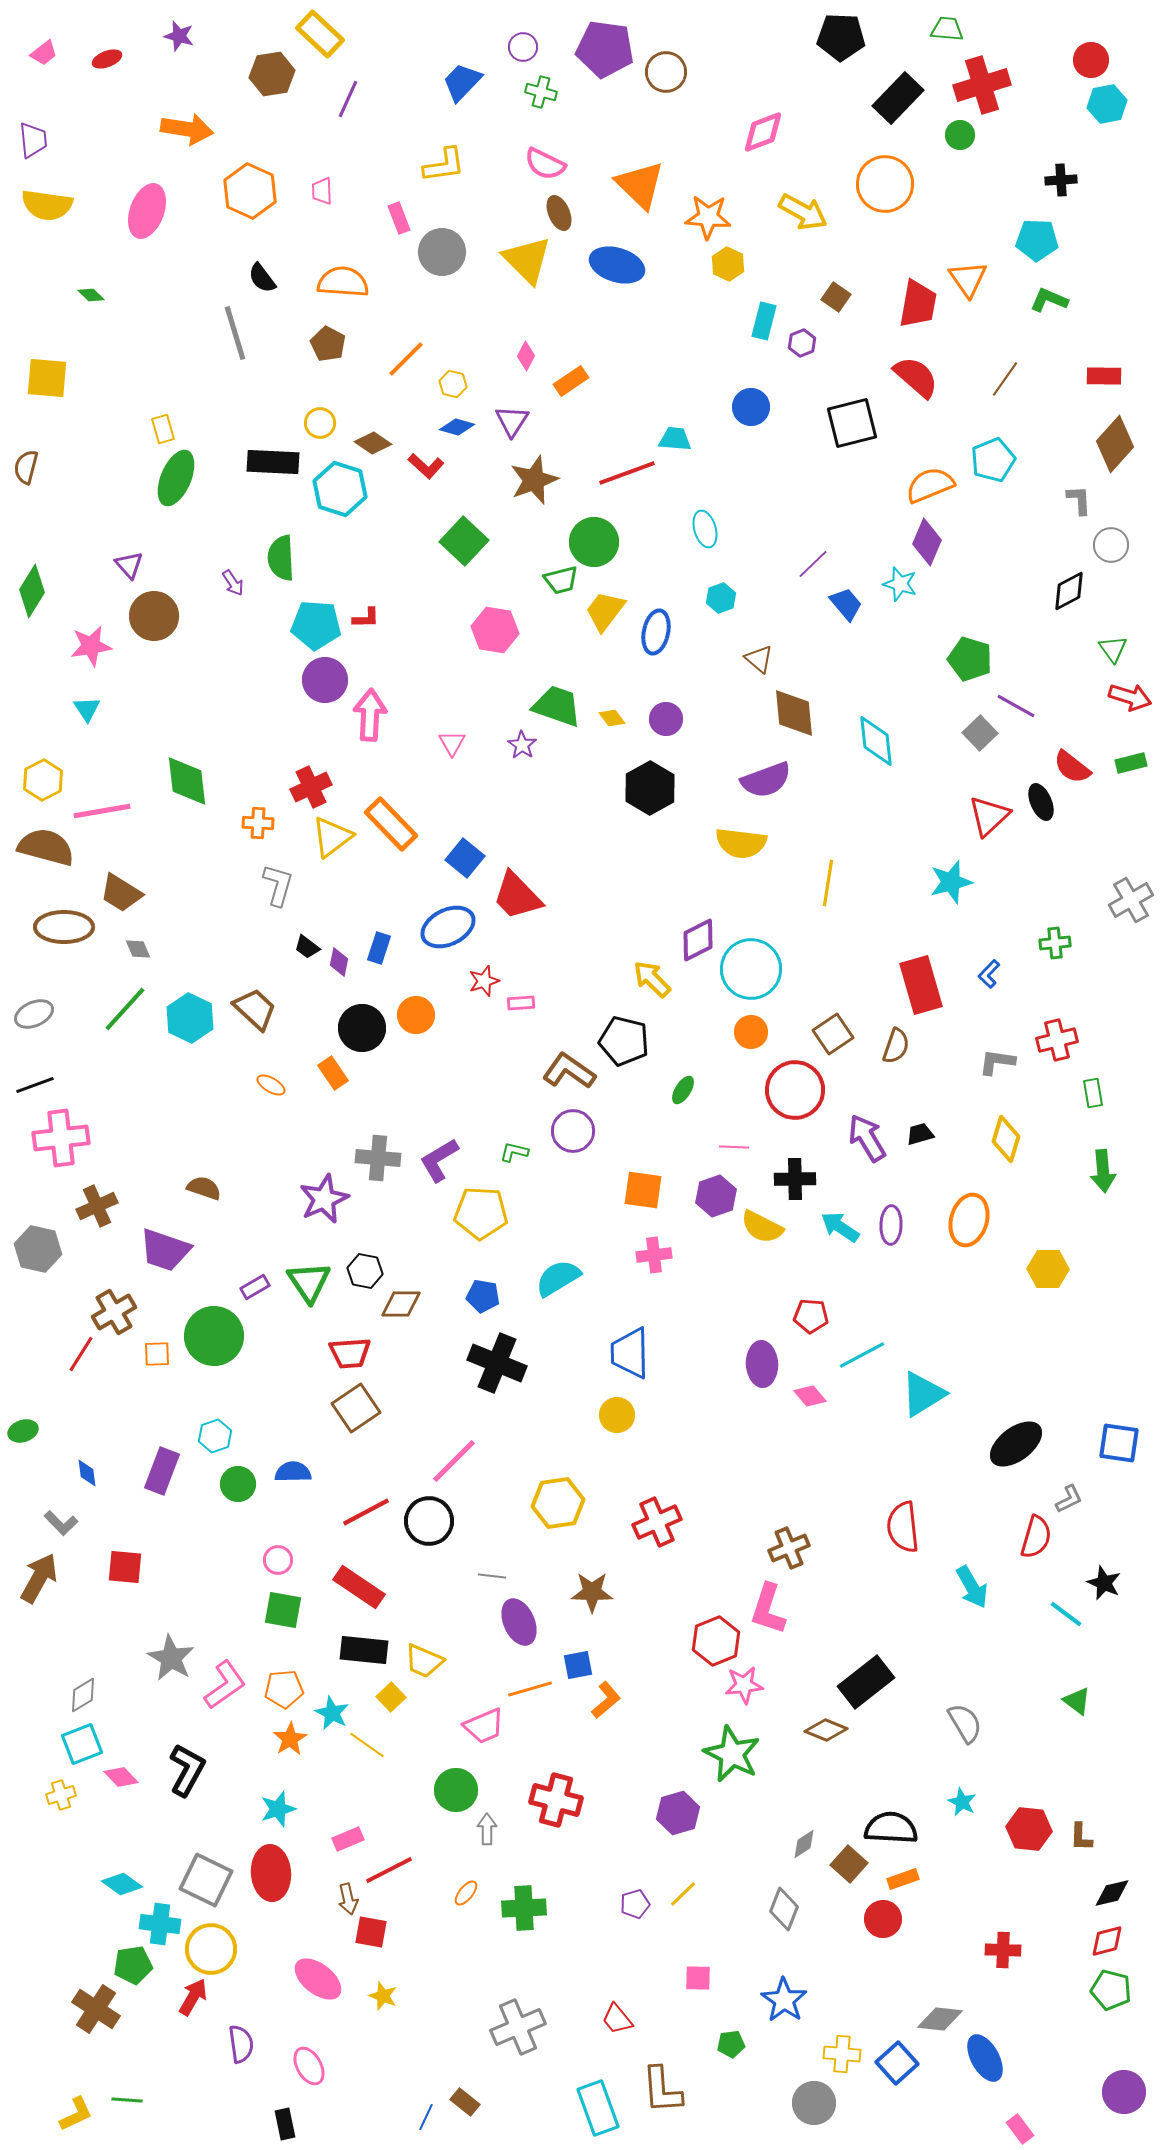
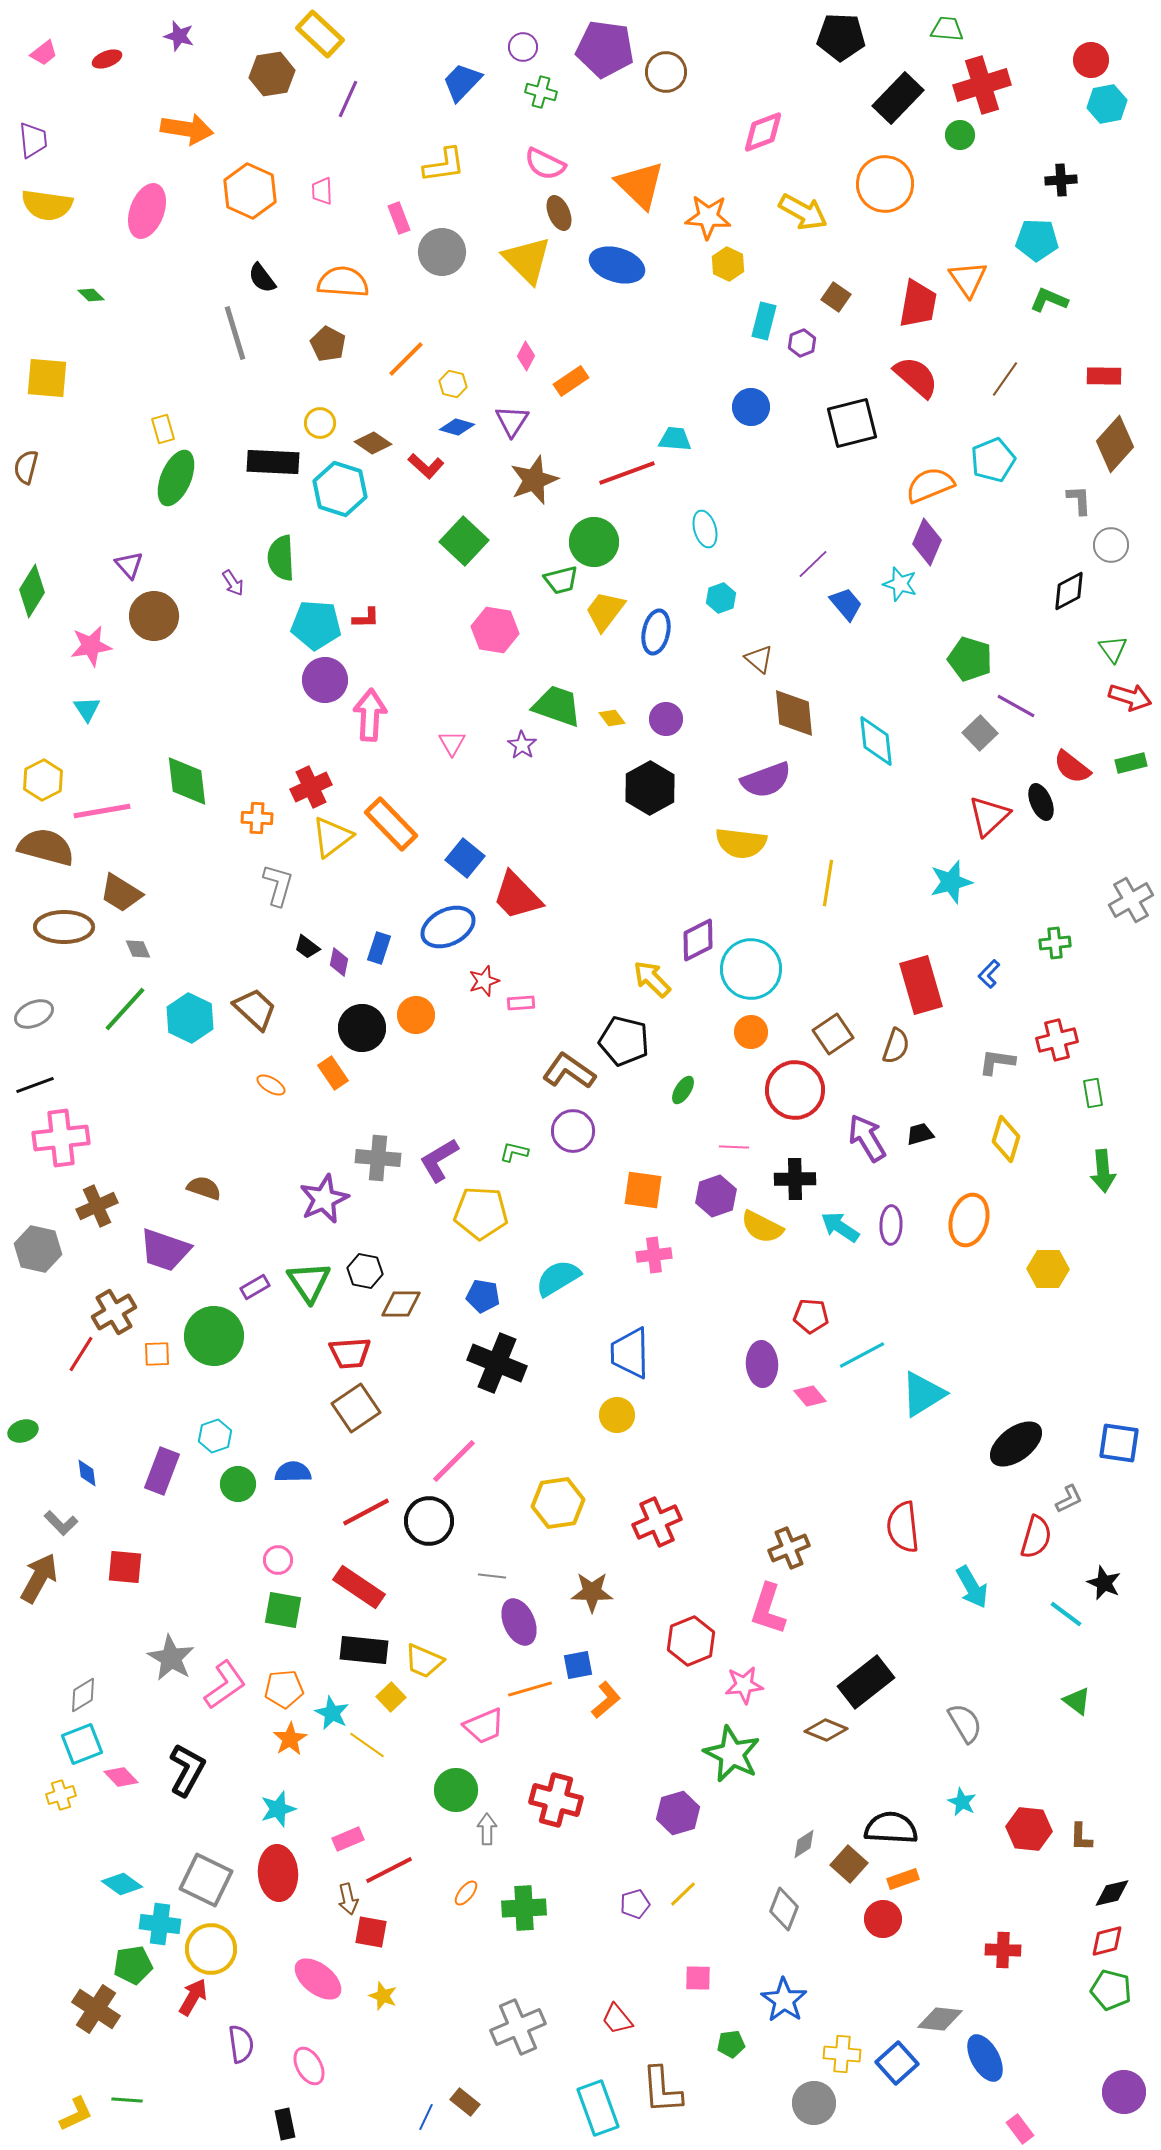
orange cross at (258, 823): moved 1 px left, 5 px up
red hexagon at (716, 1641): moved 25 px left
red ellipse at (271, 1873): moved 7 px right
